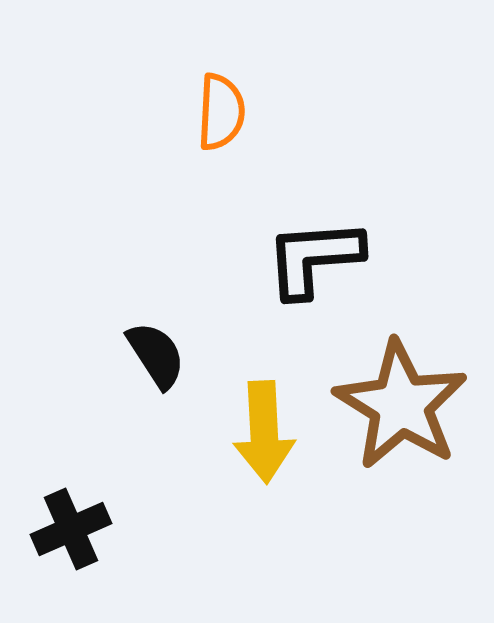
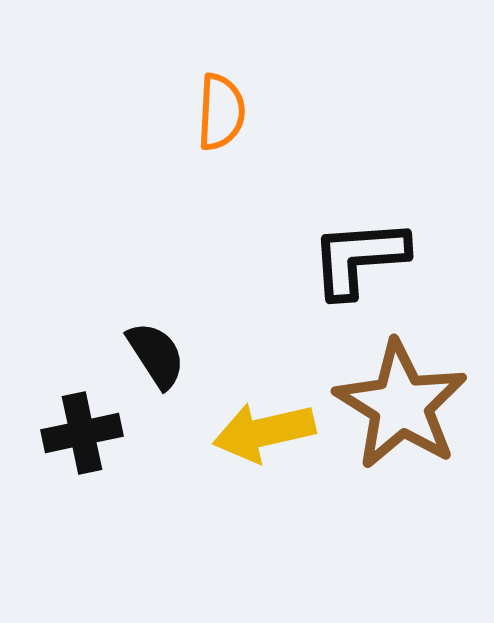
black L-shape: moved 45 px right
yellow arrow: rotated 80 degrees clockwise
black cross: moved 11 px right, 96 px up; rotated 12 degrees clockwise
